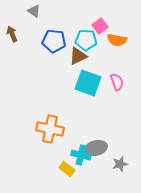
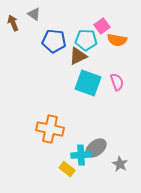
gray triangle: moved 3 px down
pink square: moved 2 px right
brown arrow: moved 1 px right, 11 px up
gray ellipse: rotated 25 degrees counterclockwise
cyan cross: rotated 18 degrees counterclockwise
gray star: rotated 28 degrees counterclockwise
